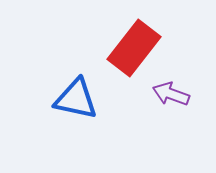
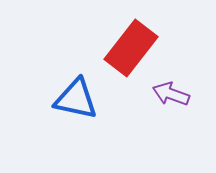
red rectangle: moved 3 px left
